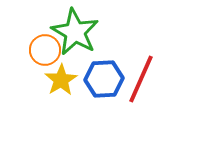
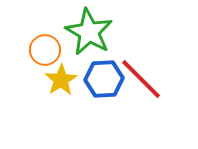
green star: moved 14 px right
red line: rotated 69 degrees counterclockwise
